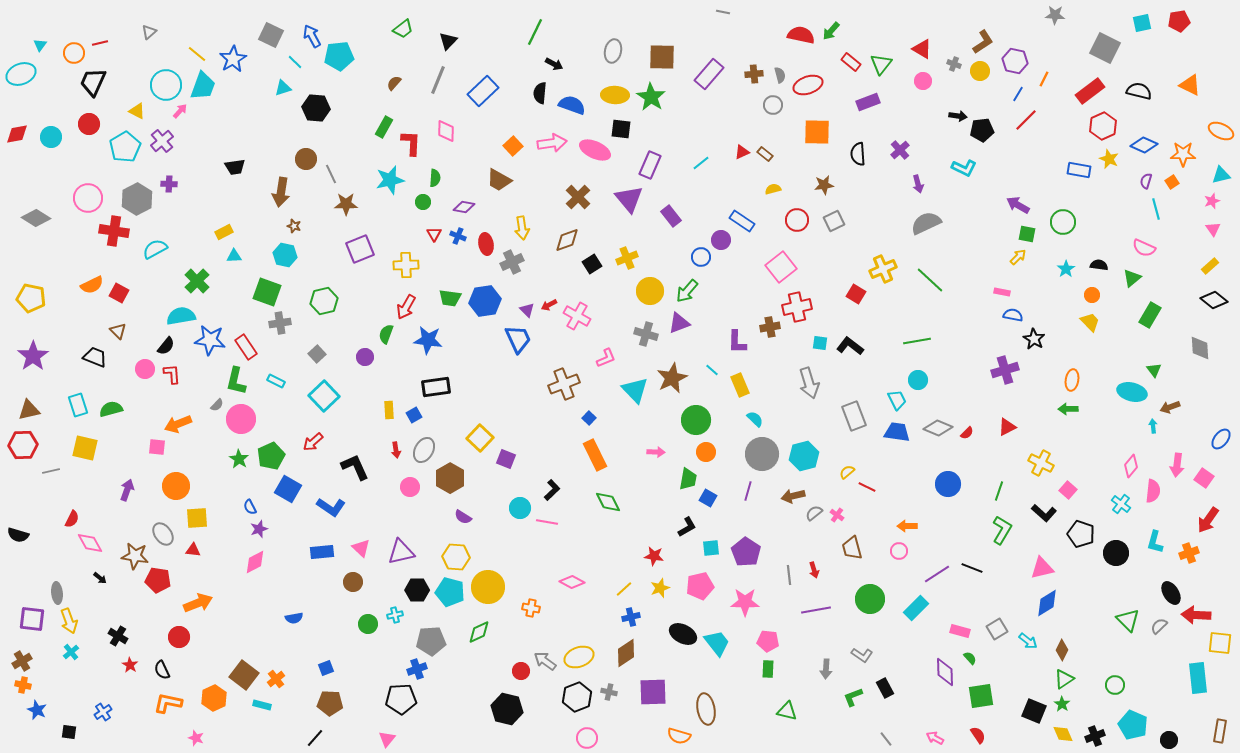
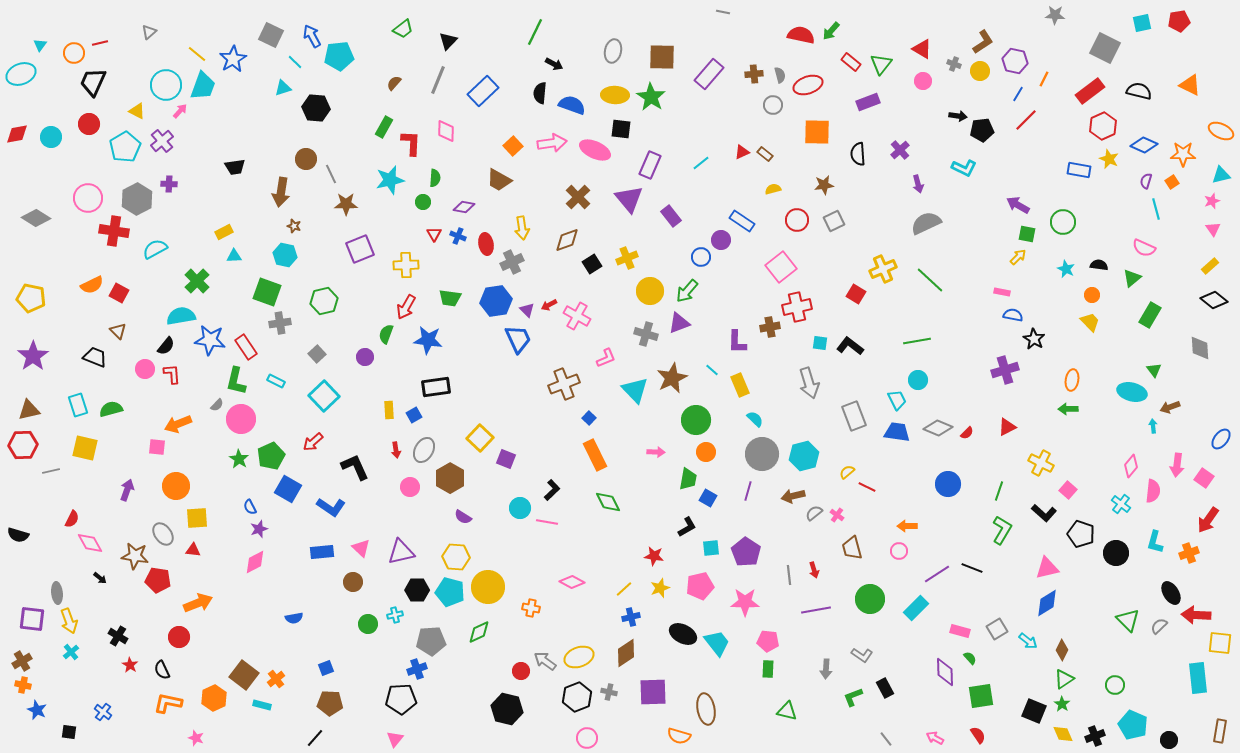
cyan star at (1066, 269): rotated 12 degrees counterclockwise
blue hexagon at (485, 301): moved 11 px right
pink triangle at (1042, 568): moved 5 px right
blue cross at (103, 712): rotated 18 degrees counterclockwise
pink triangle at (387, 739): moved 8 px right
